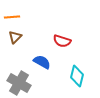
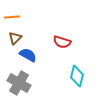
brown triangle: moved 1 px down
red semicircle: moved 1 px down
blue semicircle: moved 14 px left, 7 px up
